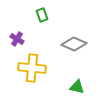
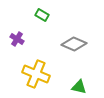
green rectangle: rotated 40 degrees counterclockwise
yellow cross: moved 4 px right, 6 px down; rotated 16 degrees clockwise
green triangle: moved 2 px right
